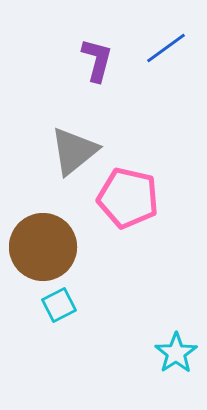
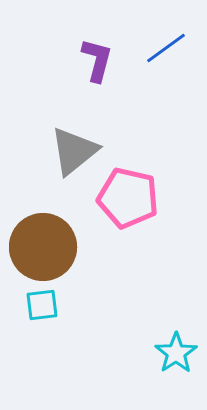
cyan square: moved 17 px left; rotated 20 degrees clockwise
